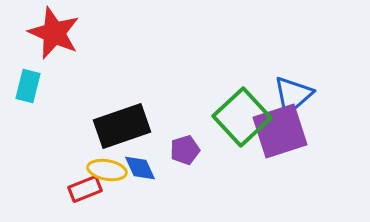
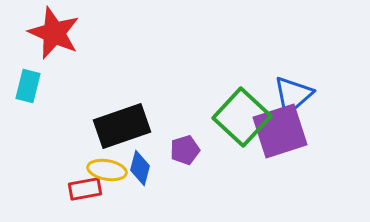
green square: rotated 4 degrees counterclockwise
blue diamond: rotated 40 degrees clockwise
red rectangle: rotated 12 degrees clockwise
